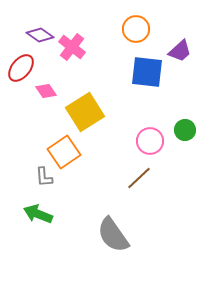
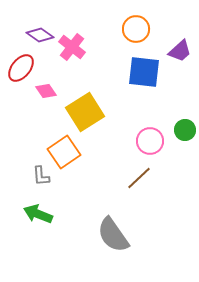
blue square: moved 3 px left
gray L-shape: moved 3 px left, 1 px up
